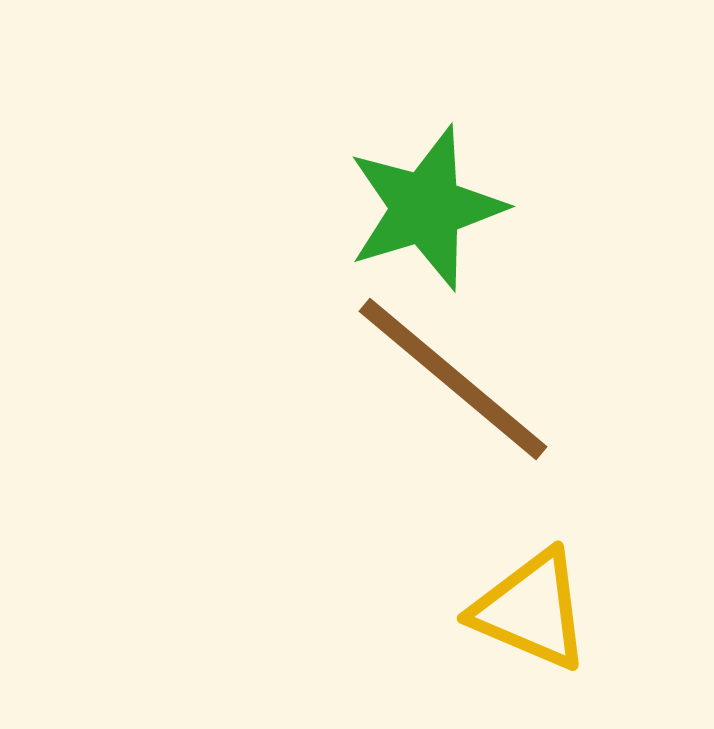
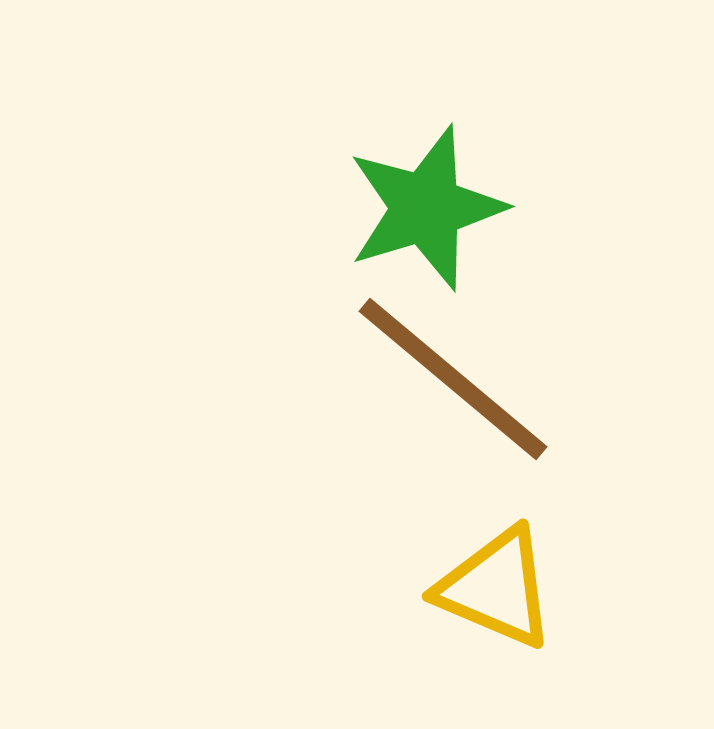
yellow triangle: moved 35 px left, 22 px up
